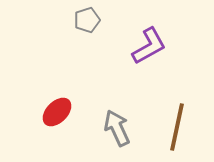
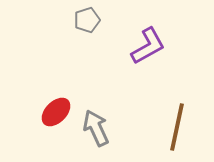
purple L-shape: moved 1 px left
red ellipse: moved 1 px left
gray arrow: moved 21 px left
